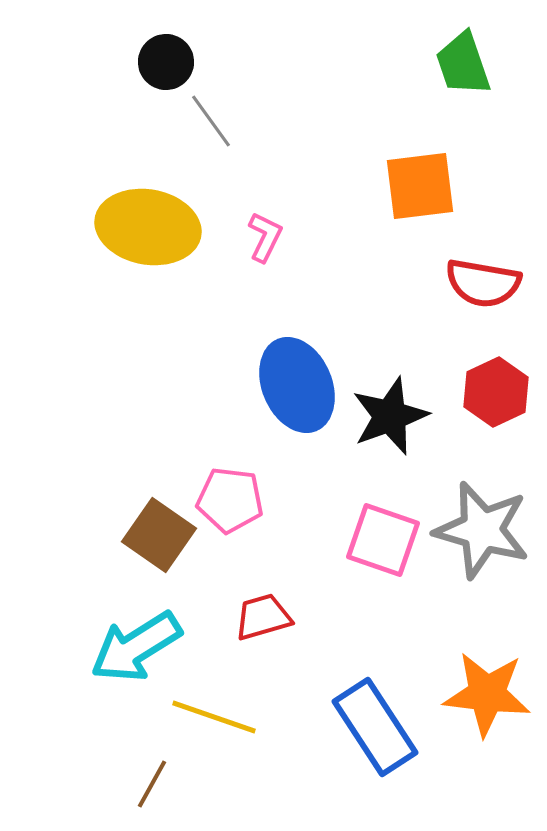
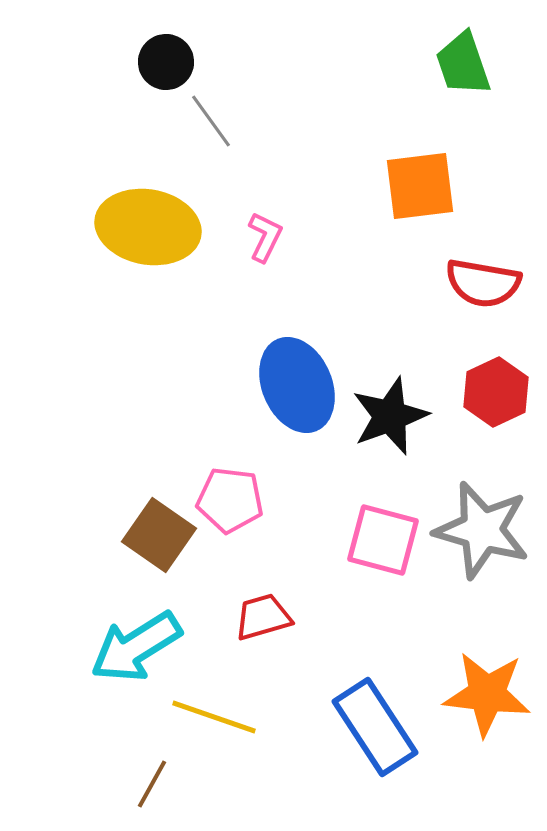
pink square: rotated 4 degrees counterclockwise
